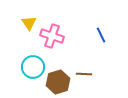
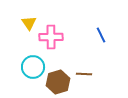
pink cross: moved 1 px left, 1 px down; rotated 20 degrees counterclockwise
